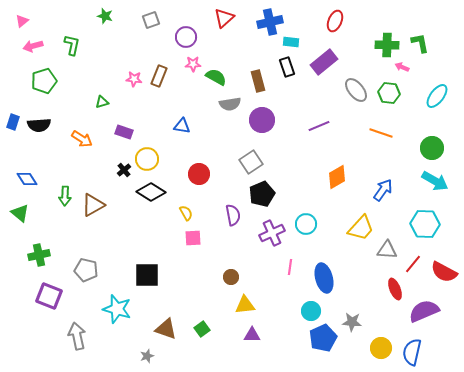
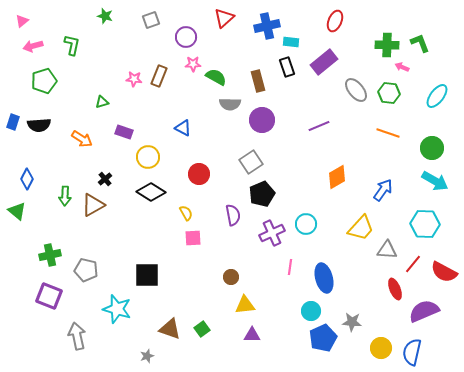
blue cross at (270, 22): moved 3 px left, 4 px down
green L-shape at (420, 43): rotated 10 degrees counterclockwise
gray semicircle at (230, 104): rotated 10 degrees clockwise
blue triangle at (182, 126): moved 1 px right, 2 px down; rotated 18 degrees clockwise
orange line at (381, 133): moved 7 px right
yellow circle at (147, 159): moved 1 px right, 2 px up
black cross at (124, 170): moved 19 px left, 9 px down
blue diamond at (27, 179): rotated 60 degrees clockwise
green triangle at (20, 213): moved 3 px left, 2 px up
green cross at (39, 255): moved 11 px right
brown triangle at (166, 329): moved 4 px right
